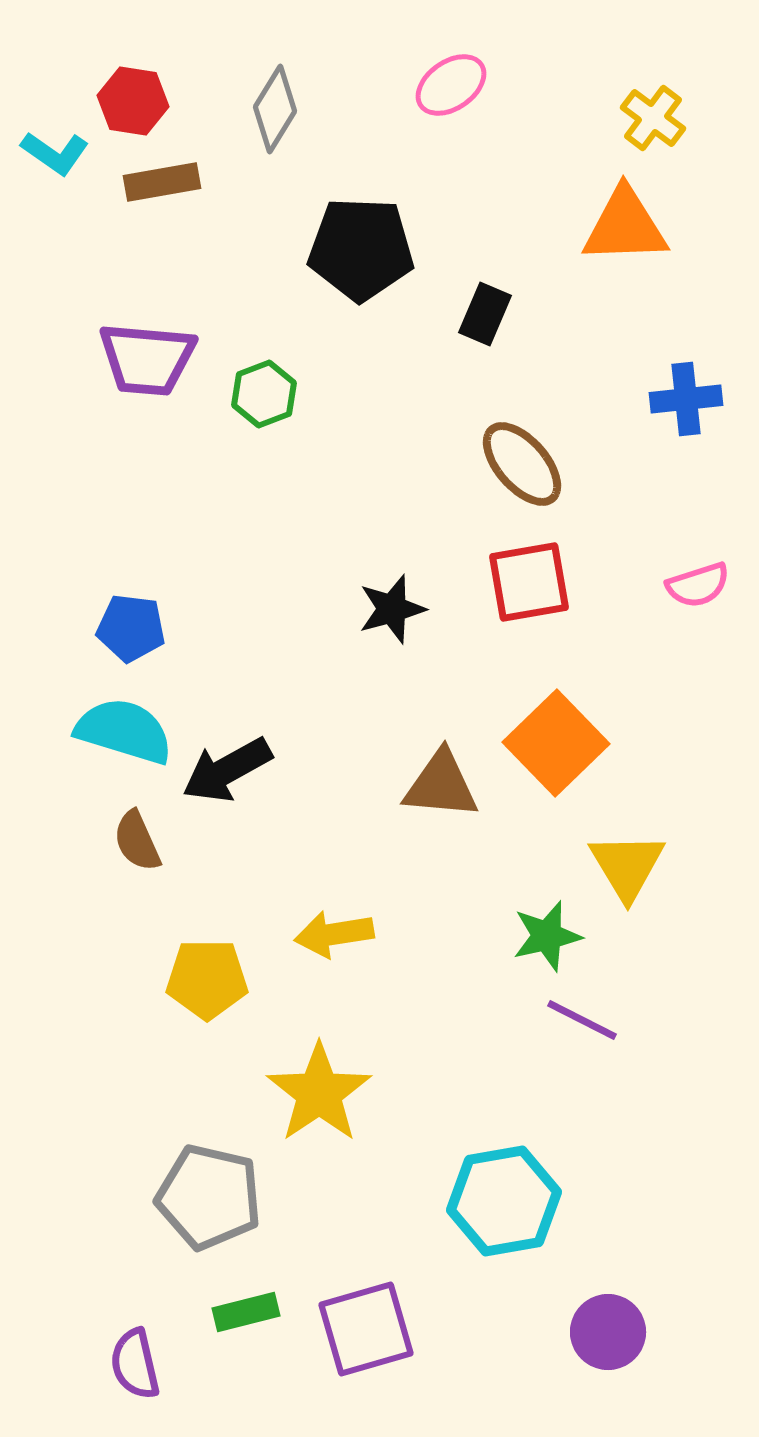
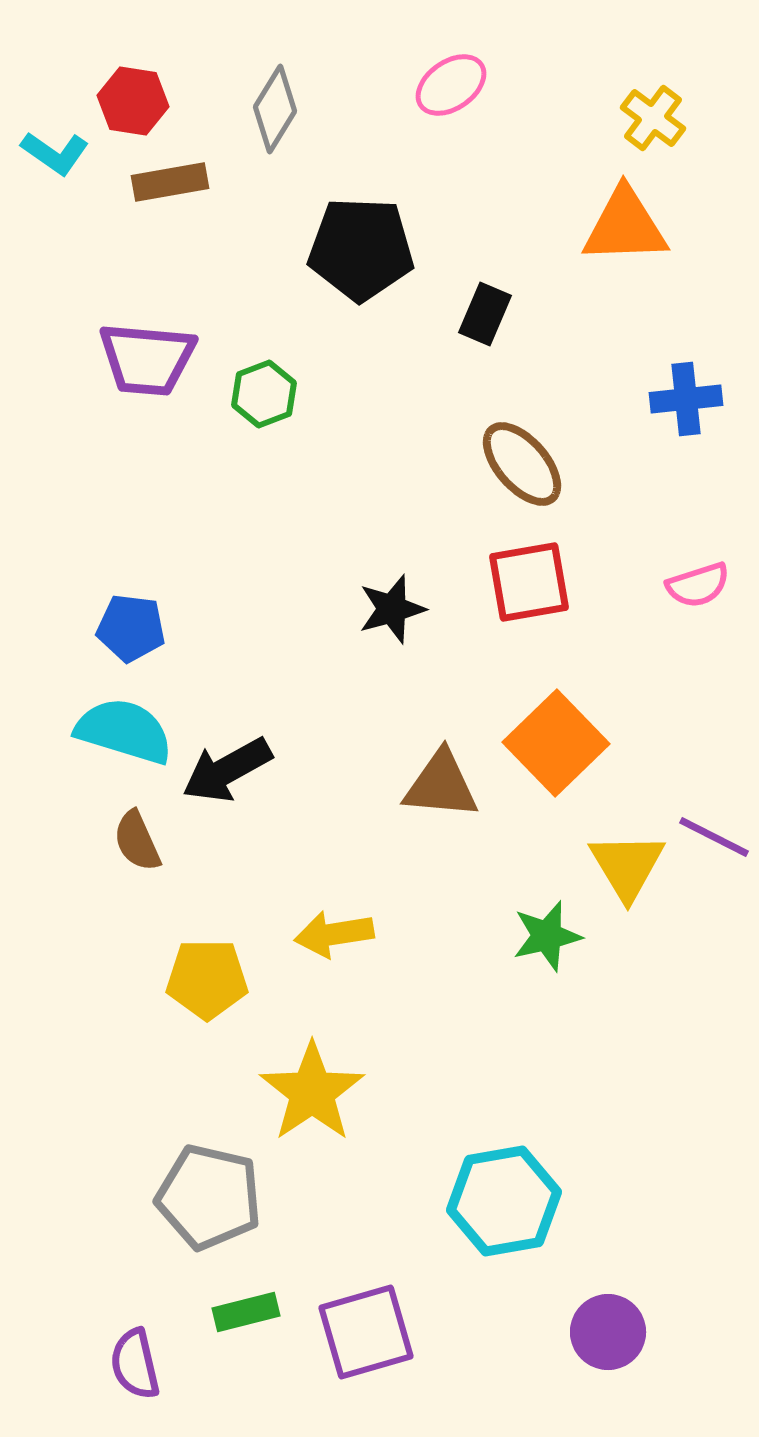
brown rectangle: moved 8 px right
purple line: moved 132 px right, 183 px up
yellow star: moved 7 px left, 1 px up
purple square: moved 3 px down
